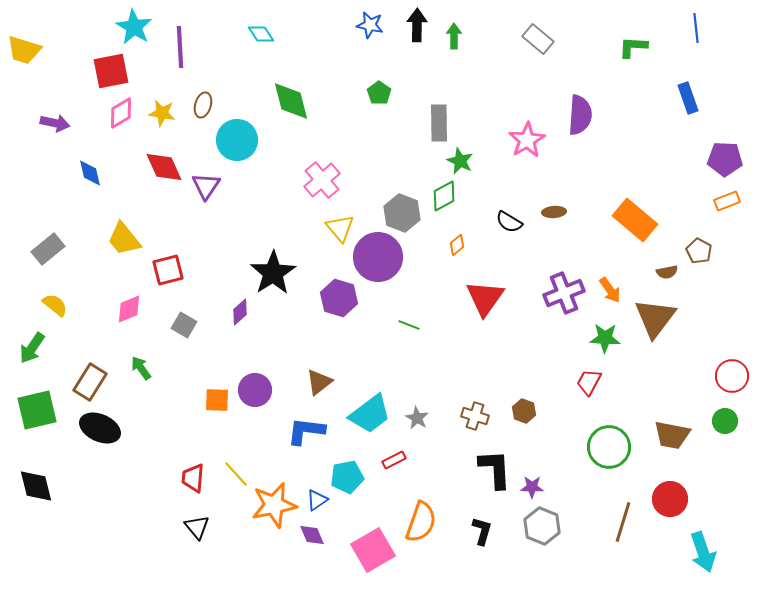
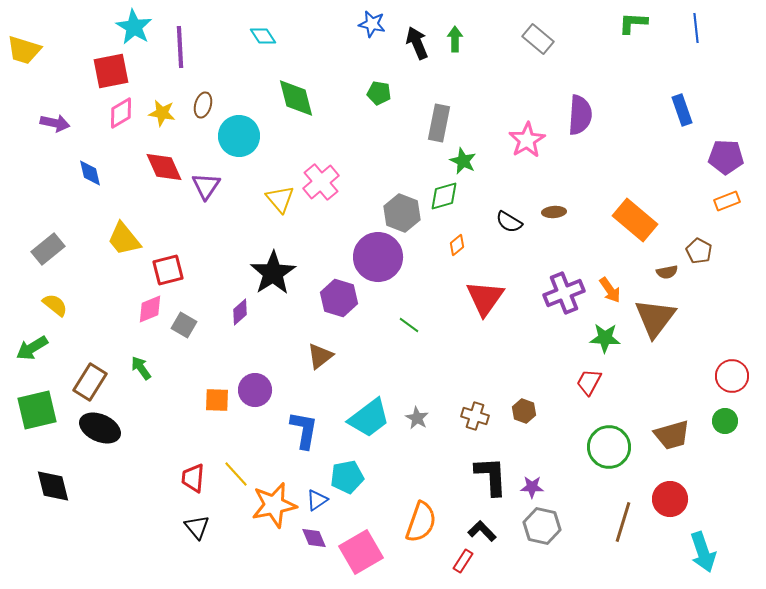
blue star at (370, 25): moved 2 px right, 1 px up
black arrow at (417, 25): moved 18 px down; rotated 24 degrees counterclockwise
cyan diamond at (261, 34): moved 2 px right, 2 px down
green arrow at (454, 36): moved 1 px right, 3 px down
green L-shape at (633, 47): moved 24 px up
green pentagon at (379, 93): rotated 25 degrees counterclockwise
blue rectangle at (688, 98): moved 6 px left, 12 px down
green diamond at (291, 101): moved 5 px right, 3 px up
gray rectangle at (439, 123): rotated 12 degrees clockwise
cyan circle at (237, 140): moved 2 px right, 4 px up
purple pentagon at (725, 159): moved 1 px right, 2 px up
green star at (460, 161): moved 3 px right
pink cross at (322, 180): moved 1 px left, 2 px down
green diamond at (444, 196): rotated 12 degrees clockwise
yellow triangle at (340, 228): moved 60 px left, 29 px up
pink diamond at (129, 309): moved 21 px right
green line at (409, 325): rotated 15 degrees clockwise
green arrow at (32, 348): rotated 24 degrees clockwise
brown triangle at (319, 382): moved 1 px right, 26 px up
cyan trapezoid at (370, 414): moved 1 px left, 4 px down
blue L-shape at (306, 431): moved 2 px left, 1 px up; rotated 93 degrees clockwise
brown trapezoid at (672, 435): rotated 27 degrees counterclockwise
red rectangle at (394, 460): moved 69 px right, 101 px down; rotated 30 degrees counterclockwise
black L-shape at (495, 469): moved 4 px left, 7 px down
black diamond at (36, 486): moved 17 px right
gray hexagon at (542, 526): rotated 9 degrees counterclockwise
black L-shape at (482, 531): rotated 60 degrees counterclockwise
purple diamond at (312, 535): moved 2 px right, 3 px down
pink square at (373, 550): moved 12 px left, 2 px down
